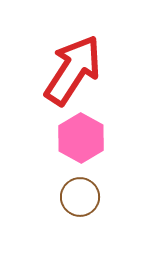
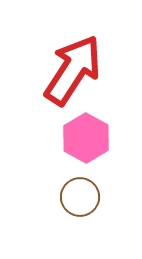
pink hexagon: moved 5 px right
